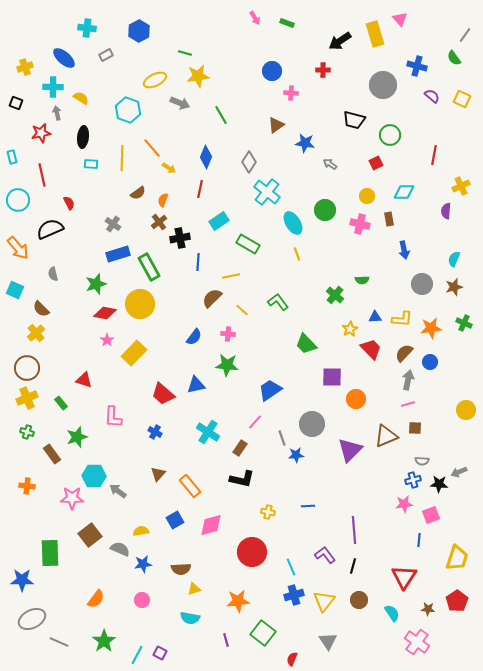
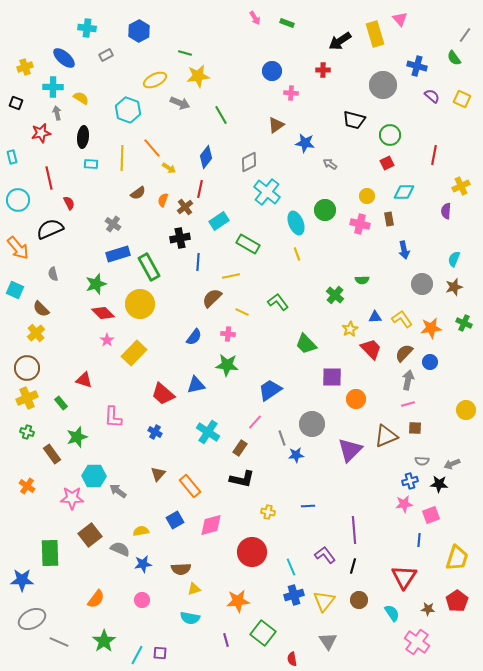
blue diamond at (206, 157): rotated 15 degrees clockwise
gray diamond at (249, 162): rotated 30 degrees clockwise
red square at (376, 163): moved 11 px right
red line at (42, 175): moved 7 px right, 3 px down
brown cross at (159, 222): moved 26 px right, 15 px up
cyan ellipse at (293, 223): moved 3 px right; rotated 10 degrees clockwise
yellow line at (242, 310): moved 2 px down; rotated 16 degrees counterclockwise
red diamond at (105, 313): moved 2 px left; rotated 35 degrees clockwise
yellow L-shape at (402, 319): rotated 130 degrees counterclockwise
gray arrow at (459, 472): moved 7 px left, 8 px up
blue cross at (413, 480): moved 3 px left, 1 px down
orange cross at (27, 486): rotated 28 degrees clockwise
purple square at (160, 653): rotated 24 degrees counterclockwise
red semicircle at (292, 659): rotated 32 degrees counterclockwise
